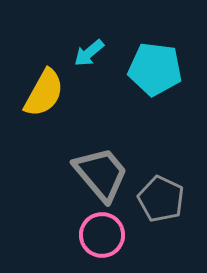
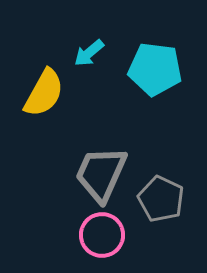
gray trapezoid: rotated 116 degrees counterclockwise
